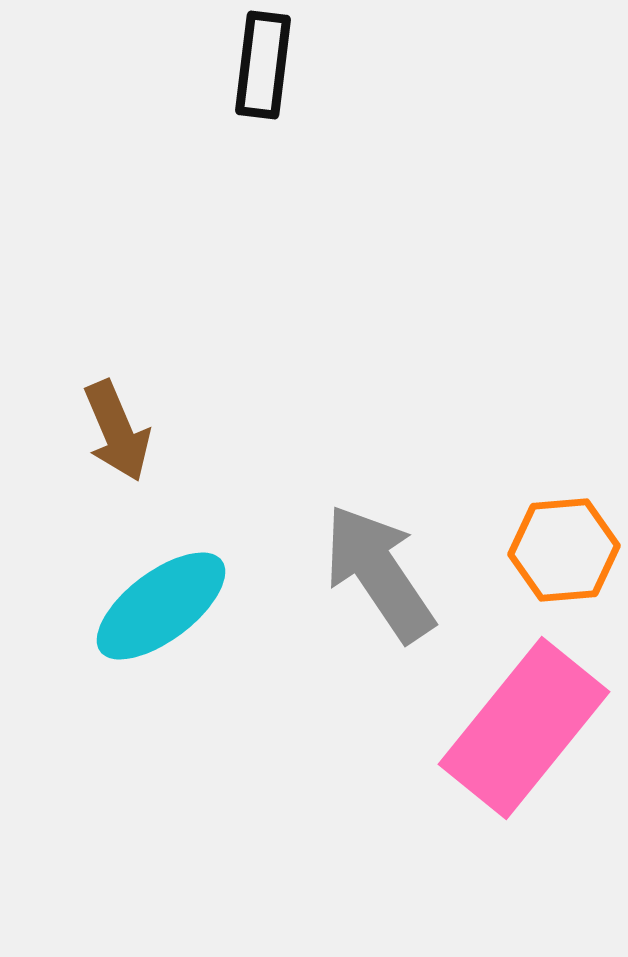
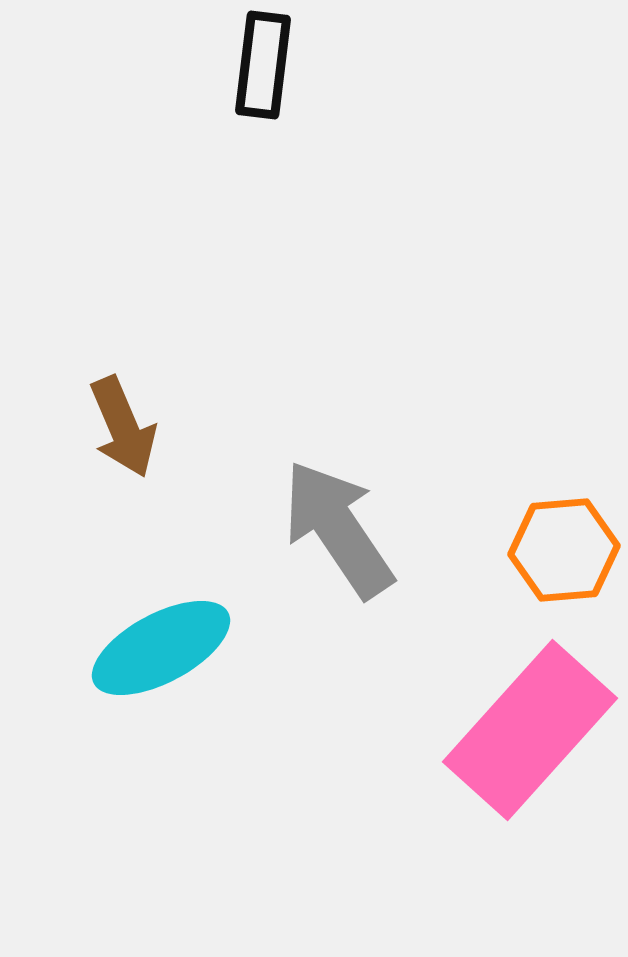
brown arrow: moved 6 px right, 4 px up
gray arrow: moved 41 px left, 44 px up
cyan ellipse: moved 42 px down; rotated 9 degrees clockwise
pink rectangle: moved 6 px right, 2 px down; rotated 3 degrees clockwise
